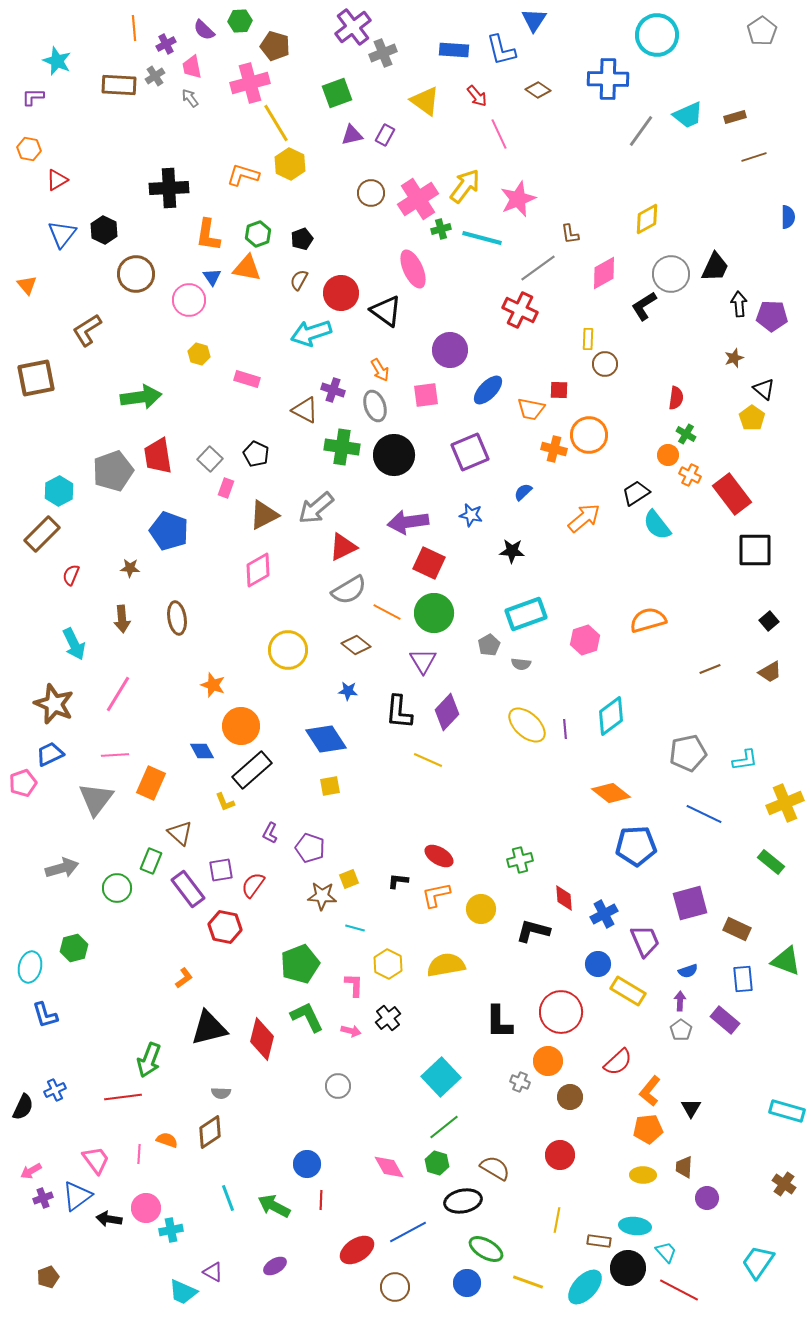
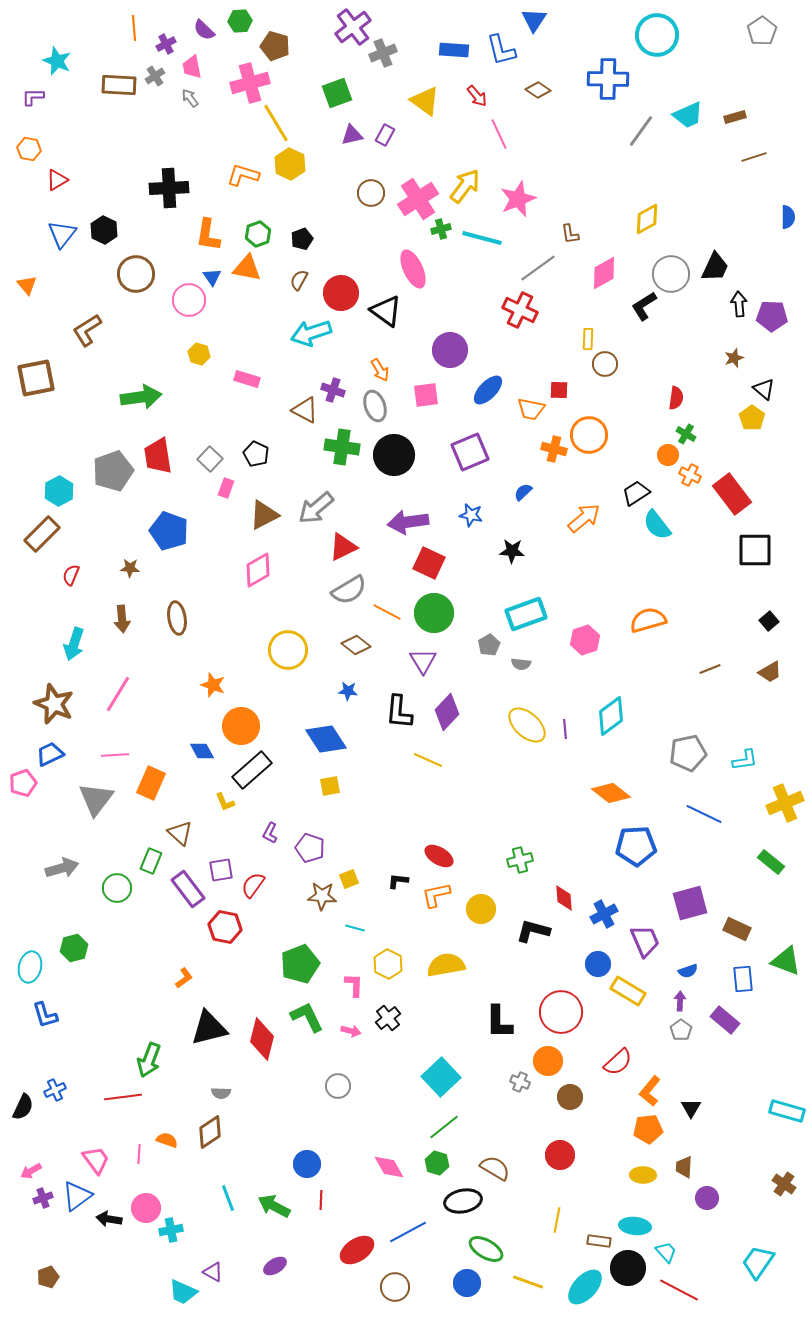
cyan arrow at (74, 644): rotated 44 degrees clockwise
